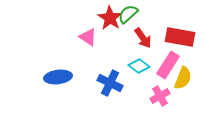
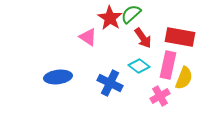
green semicircle: moved 3 px right
pink rectangle: rotated 20 degrees counterclockwise
yellow semicircle: moved 1 px right
